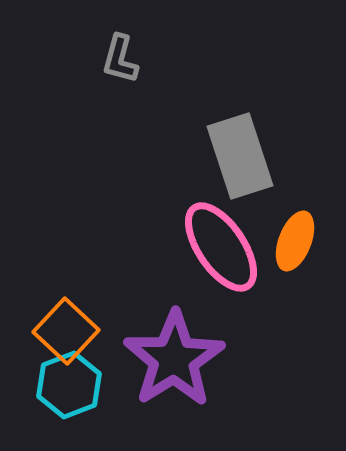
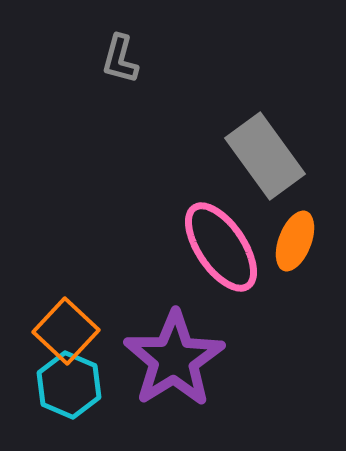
gray rectangle: moved 25 px right; rotated 18 degrees counterclockwise
cyan hexagon: rotated 16 degrees counterclockwise
